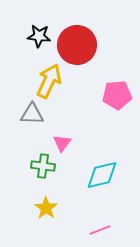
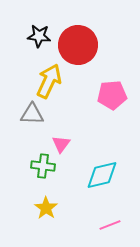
red circle: moved 1 px right
pink pentagon: moved 5 px left
pink triangle: moved 1 px left, 1 px down
pink line: moved 10 px right, 5 px up
